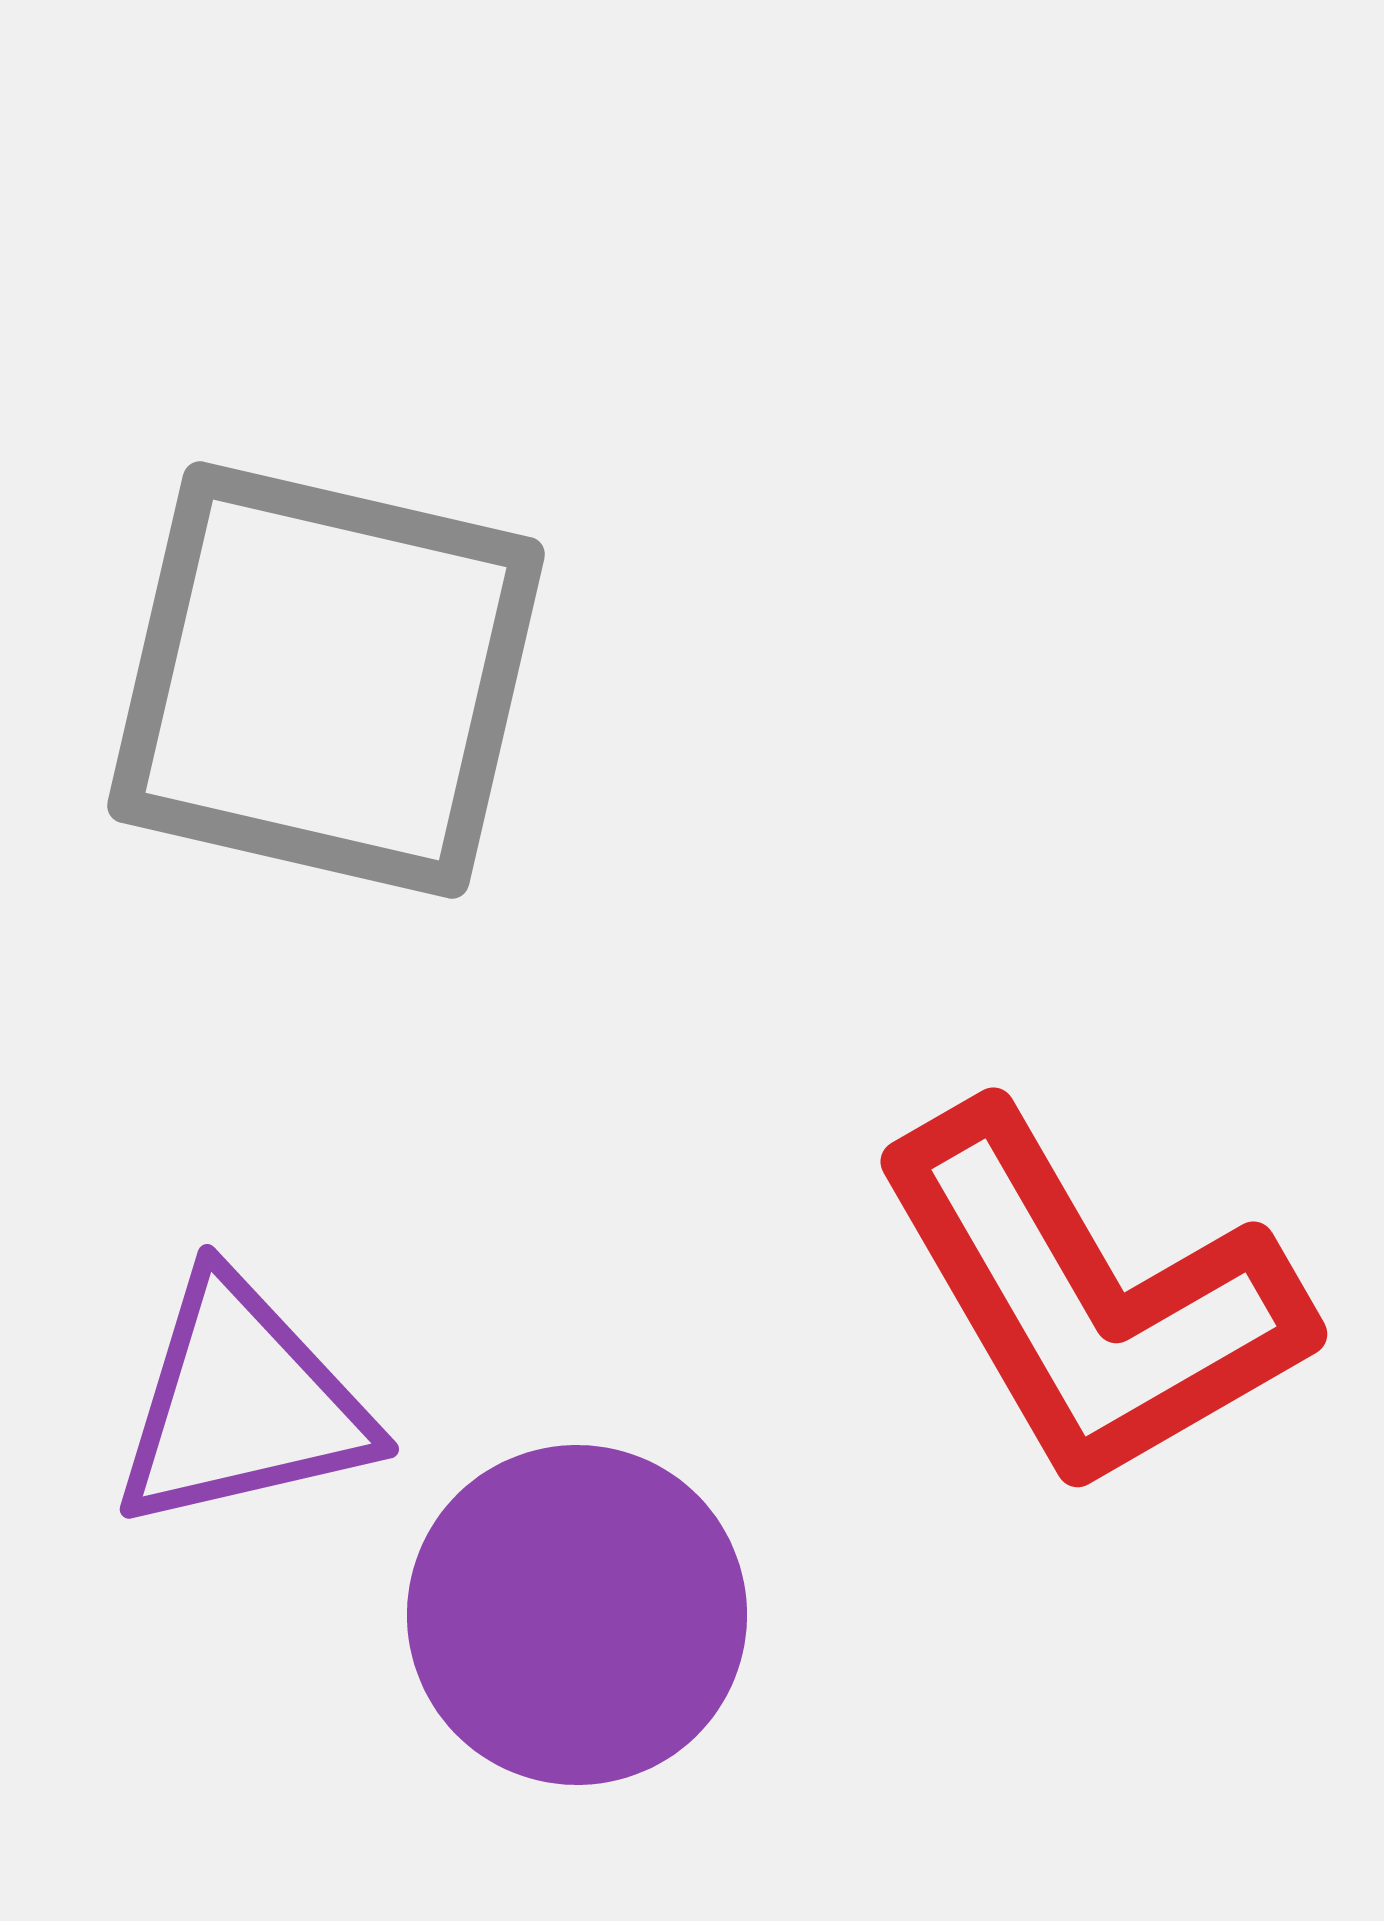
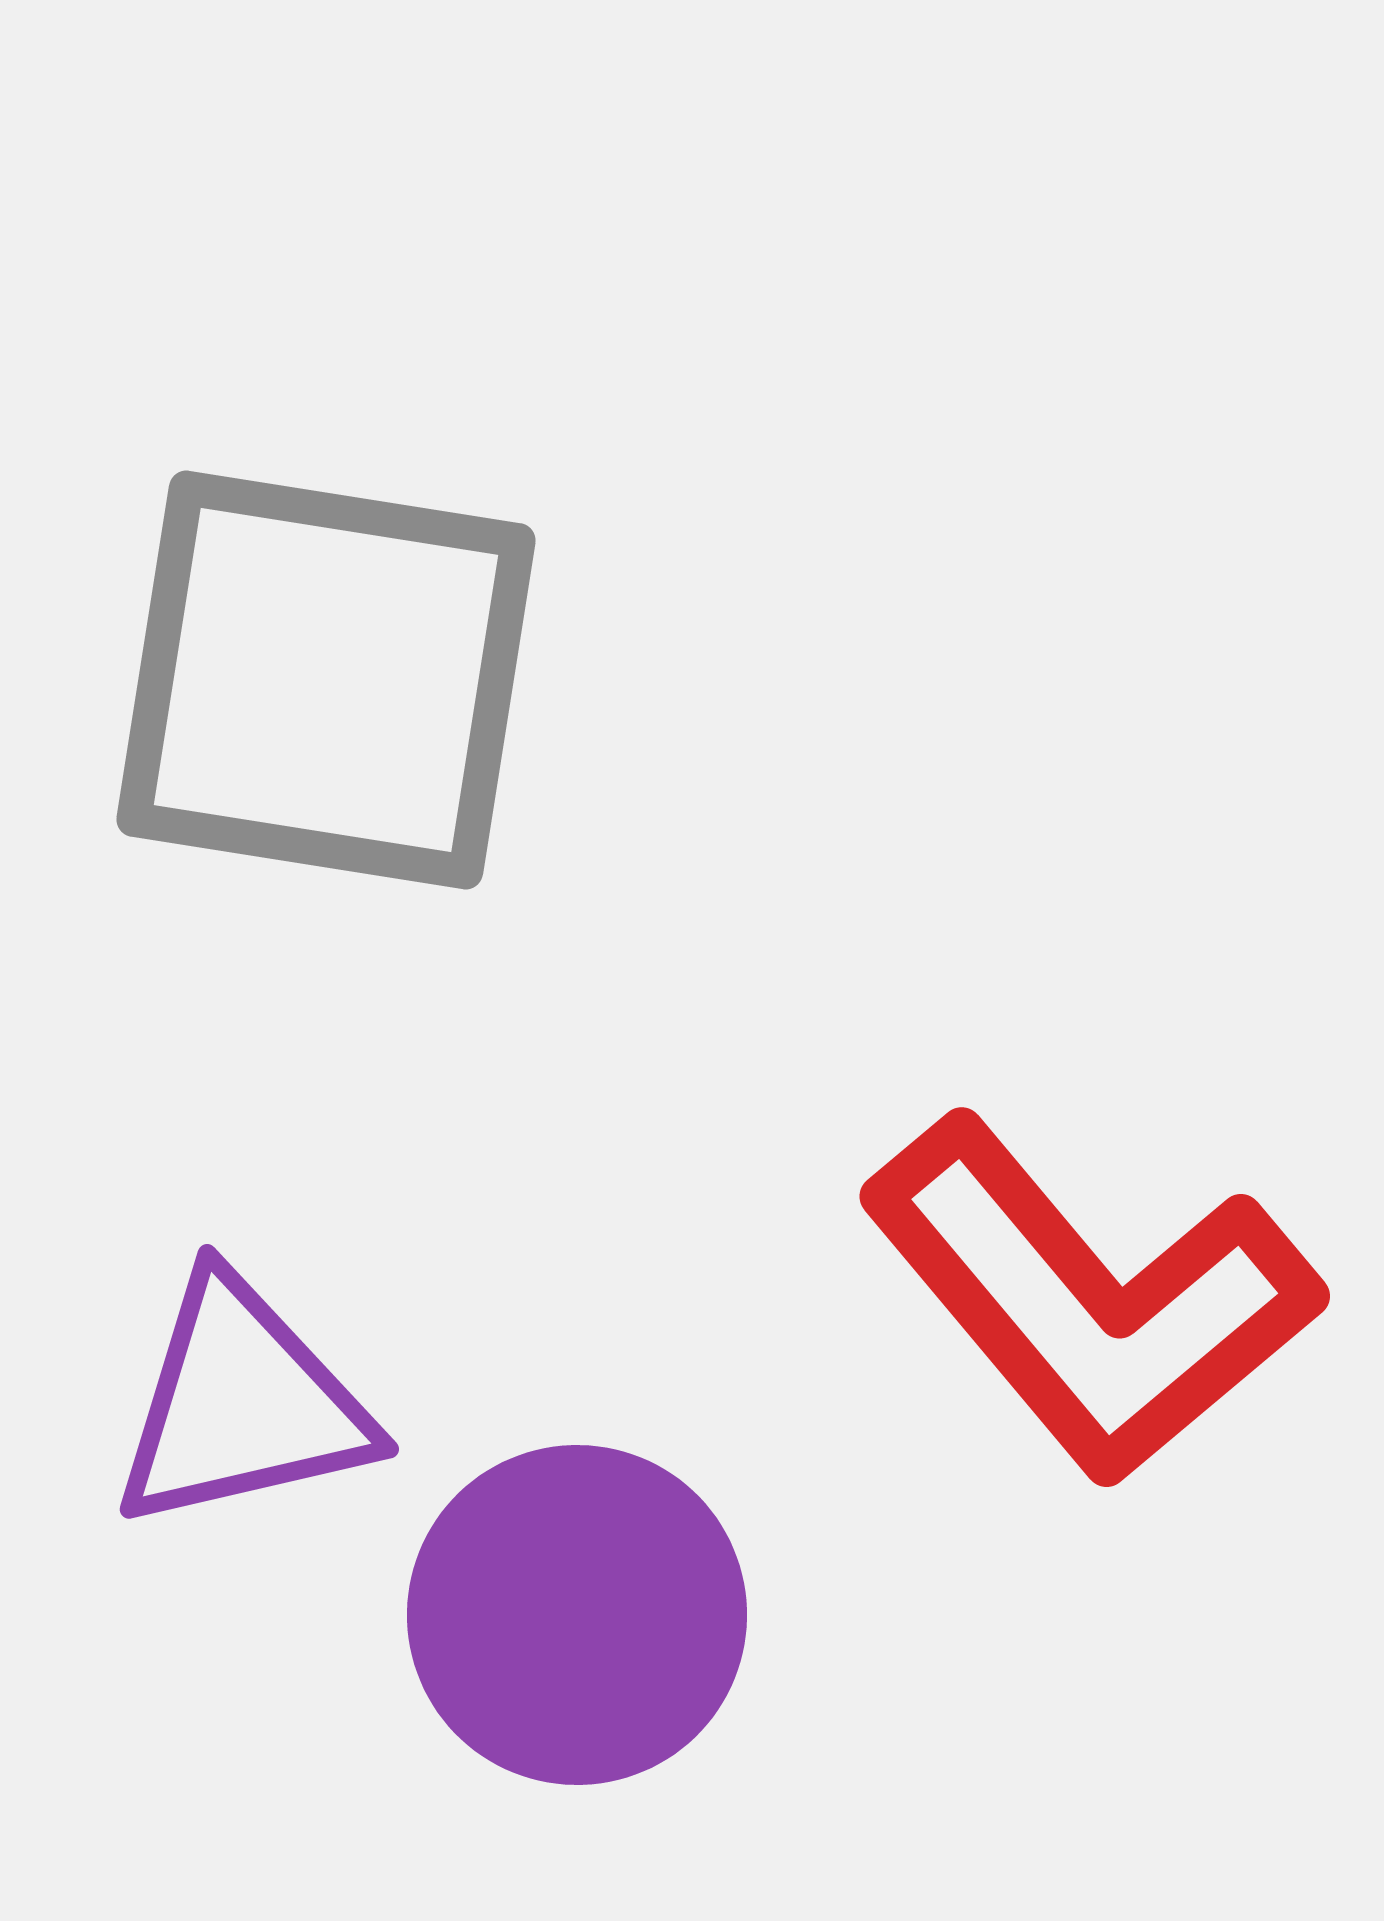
gray square: rotated 4 degrees counterclockwise
red L-shape: rotated 10 degrees counterclockwise
